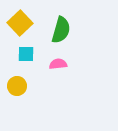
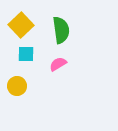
yellow square: moved 1 px right, 2 px down
green semicircle: rotated 24 degrees counterclockwise
pink semicircle: rotated 24 degrees counterclockwise
